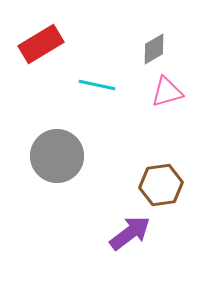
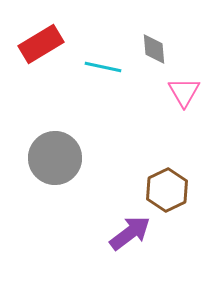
gray diamond: rotated 64 degrees counterclockwise
cyan line: moved 6 px right, 18 px up
pink triangle: moved 17 px right; rotated 44 degrees counterclockwise
gray circle: moved 2 px left, 2 px down
brown hexagon: moved 6 px right, 5 px down; rotated 18 degrees counterclockwise
